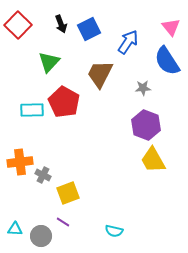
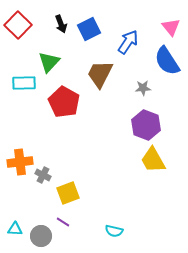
cyan rectangle: moved 8 px left, 27 px up
